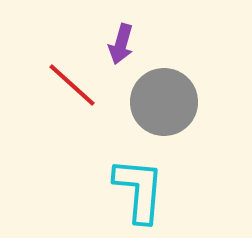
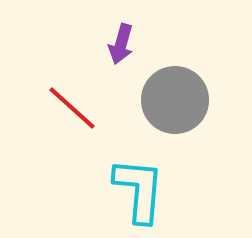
red line: moved 23 px down
gray circle: moved 11 px right, 2 px up
